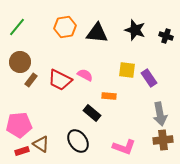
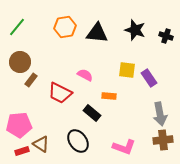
red trapezoid: moved 13 px down
